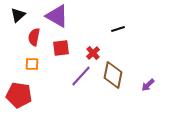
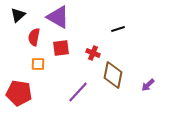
purple triangle: moved 1 px right, 1 px down
red cross: rotated 24 degrees counterclockwise
orange square: moved 6 px right
purple line: moved 3 px left, 16 px down
red pentagon: moved 2 px up
